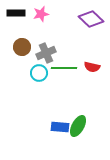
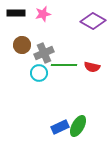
pink star: moved 2 px right
purple diamond: moved 2 px right, 2 px down; rotated 15 degrees counterclockwise
brown circle: moved 2 px up
gray cross: moved 2 px left
green line: moved 3 px up
blue rectangle: rotated 30 degrees counterclockwise
